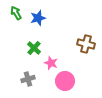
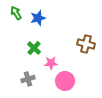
pink star: rotated 24 degrees counterclockwise
